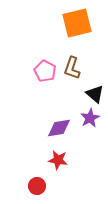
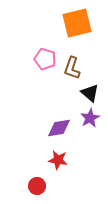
pink pentagon: moved 12 px up; rotated 10 degrees counterclockwise
black triangle: moved 5 px left, 1 px up
